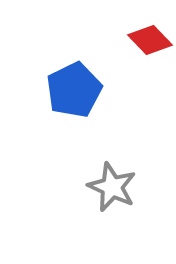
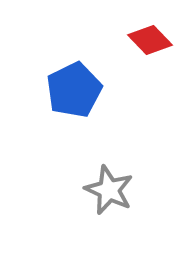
gray star: moved 3 px left, 3 px down
